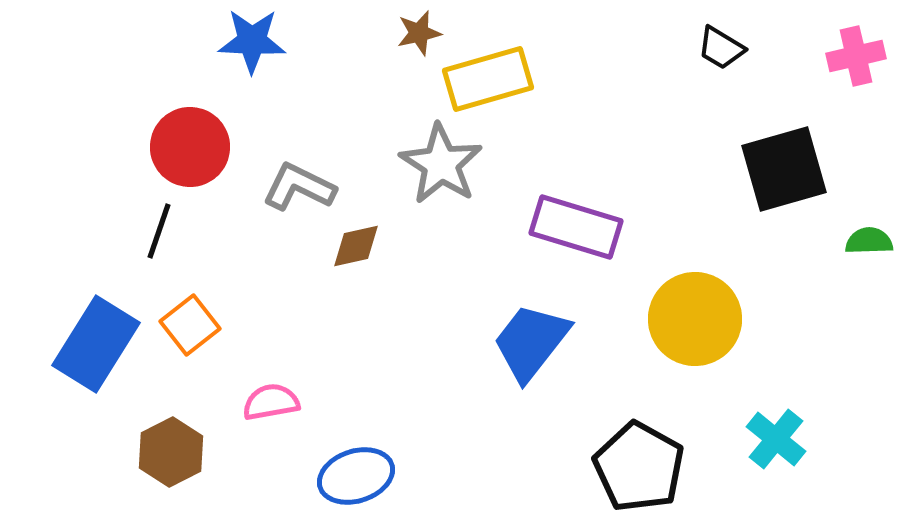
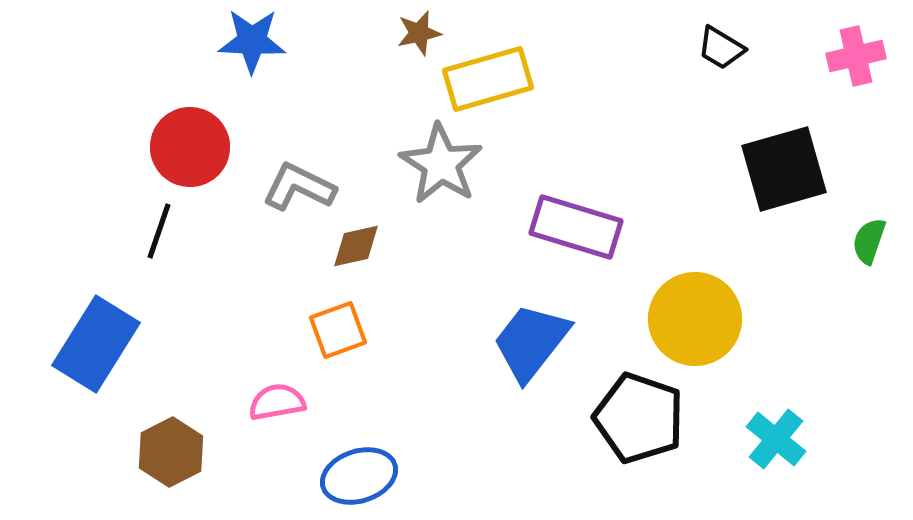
green semicircle: rotated 69 degrees counterclockwise
orange square: moved 148 px right, 5 px down; rotated 18 degrees clockwise
pink semicircle: moved 6 px right
black pentagon: moved 49 px up; rotated 10 degrees counterclockwise
blue ellipse: moved 3 px right
